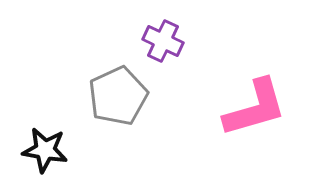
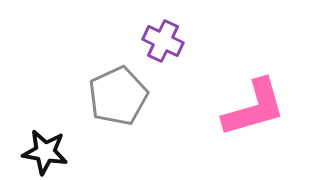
pink L-shape: moved 1 px left
black star: moved 2 px down
